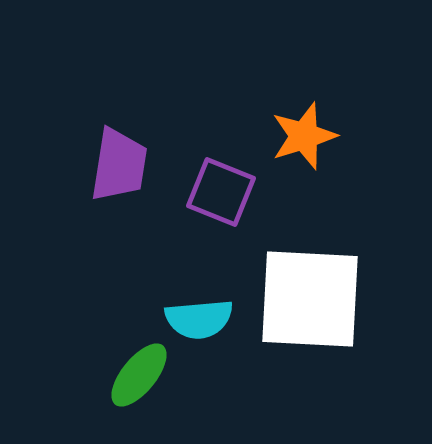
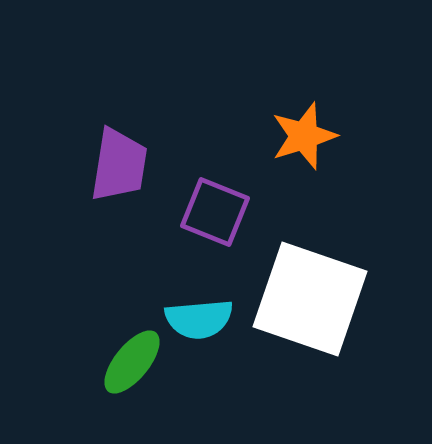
purple square: moved 6 px left, 20 px down
white square: rotated 16 degrees clockwise
green ellipse: moved 7 px left, 13 px up
